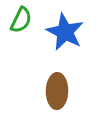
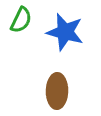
blue star: rotated 12 degrees counterclockwise
